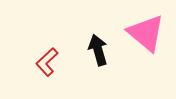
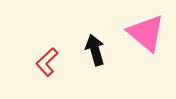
black arrow: moved 3 px left
